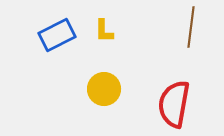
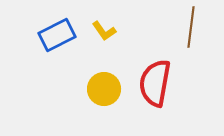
yellow L-shape: rotated 35 degrees counterclockwise
red semicircle: moved 19 px left, 21 px up
